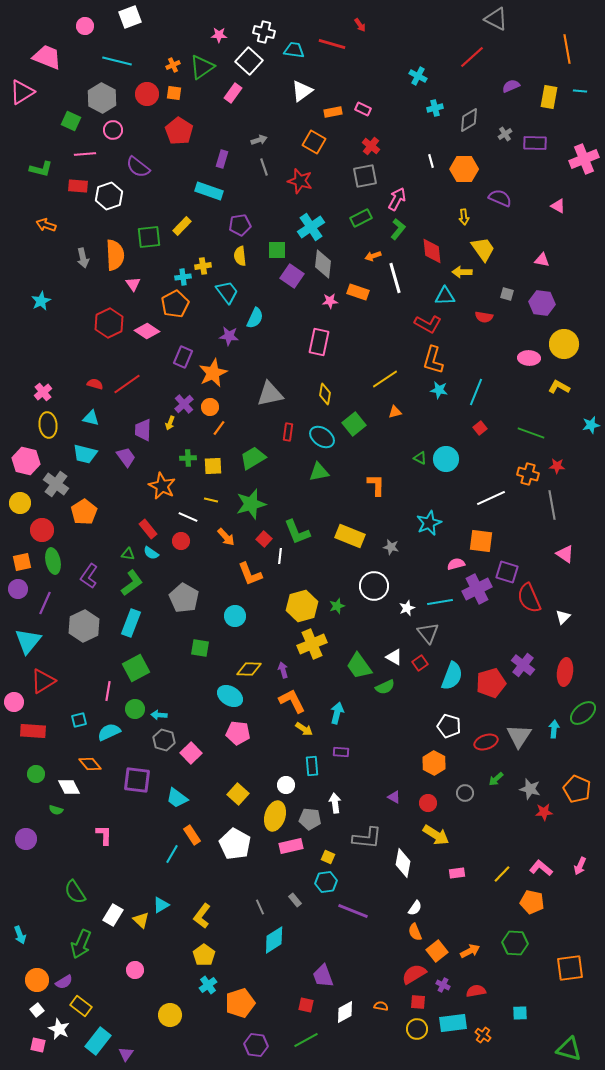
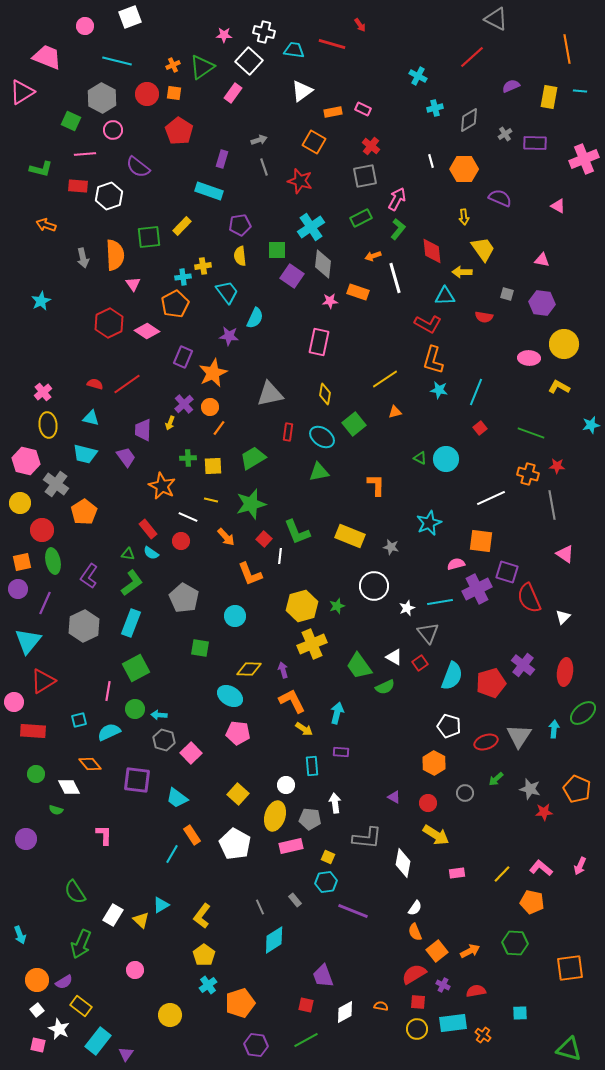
pink star at (219, 35): moved 5 px right
